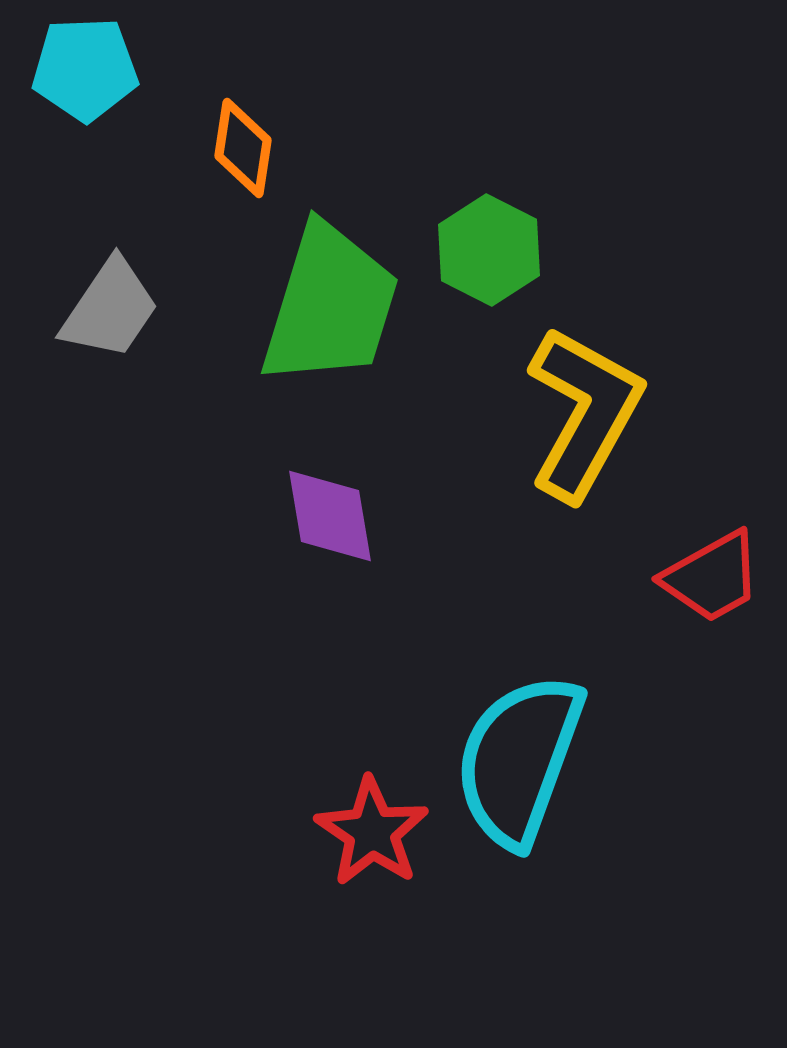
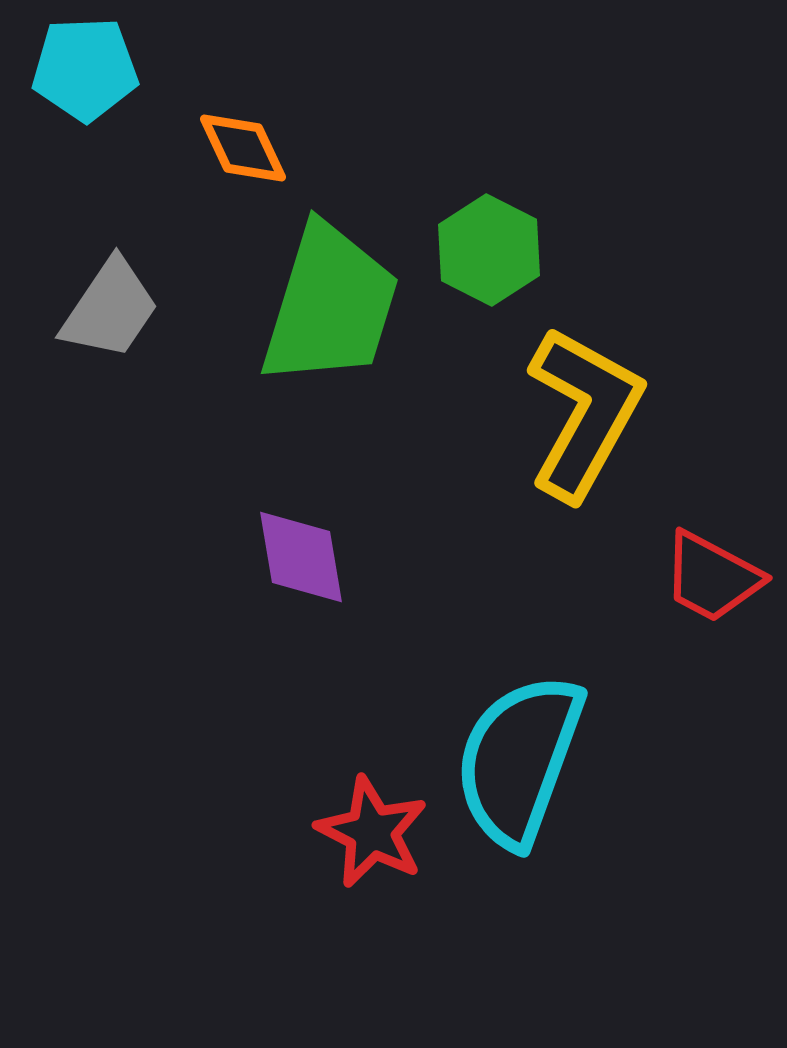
orange diamond: rotated 34 degrees counterclockwise
purple diamond: moved 29 px left, 41 px down
red trapezoid: rotated 57 degrees clockwise
red star: rotated 7 degrees counterclockwise
